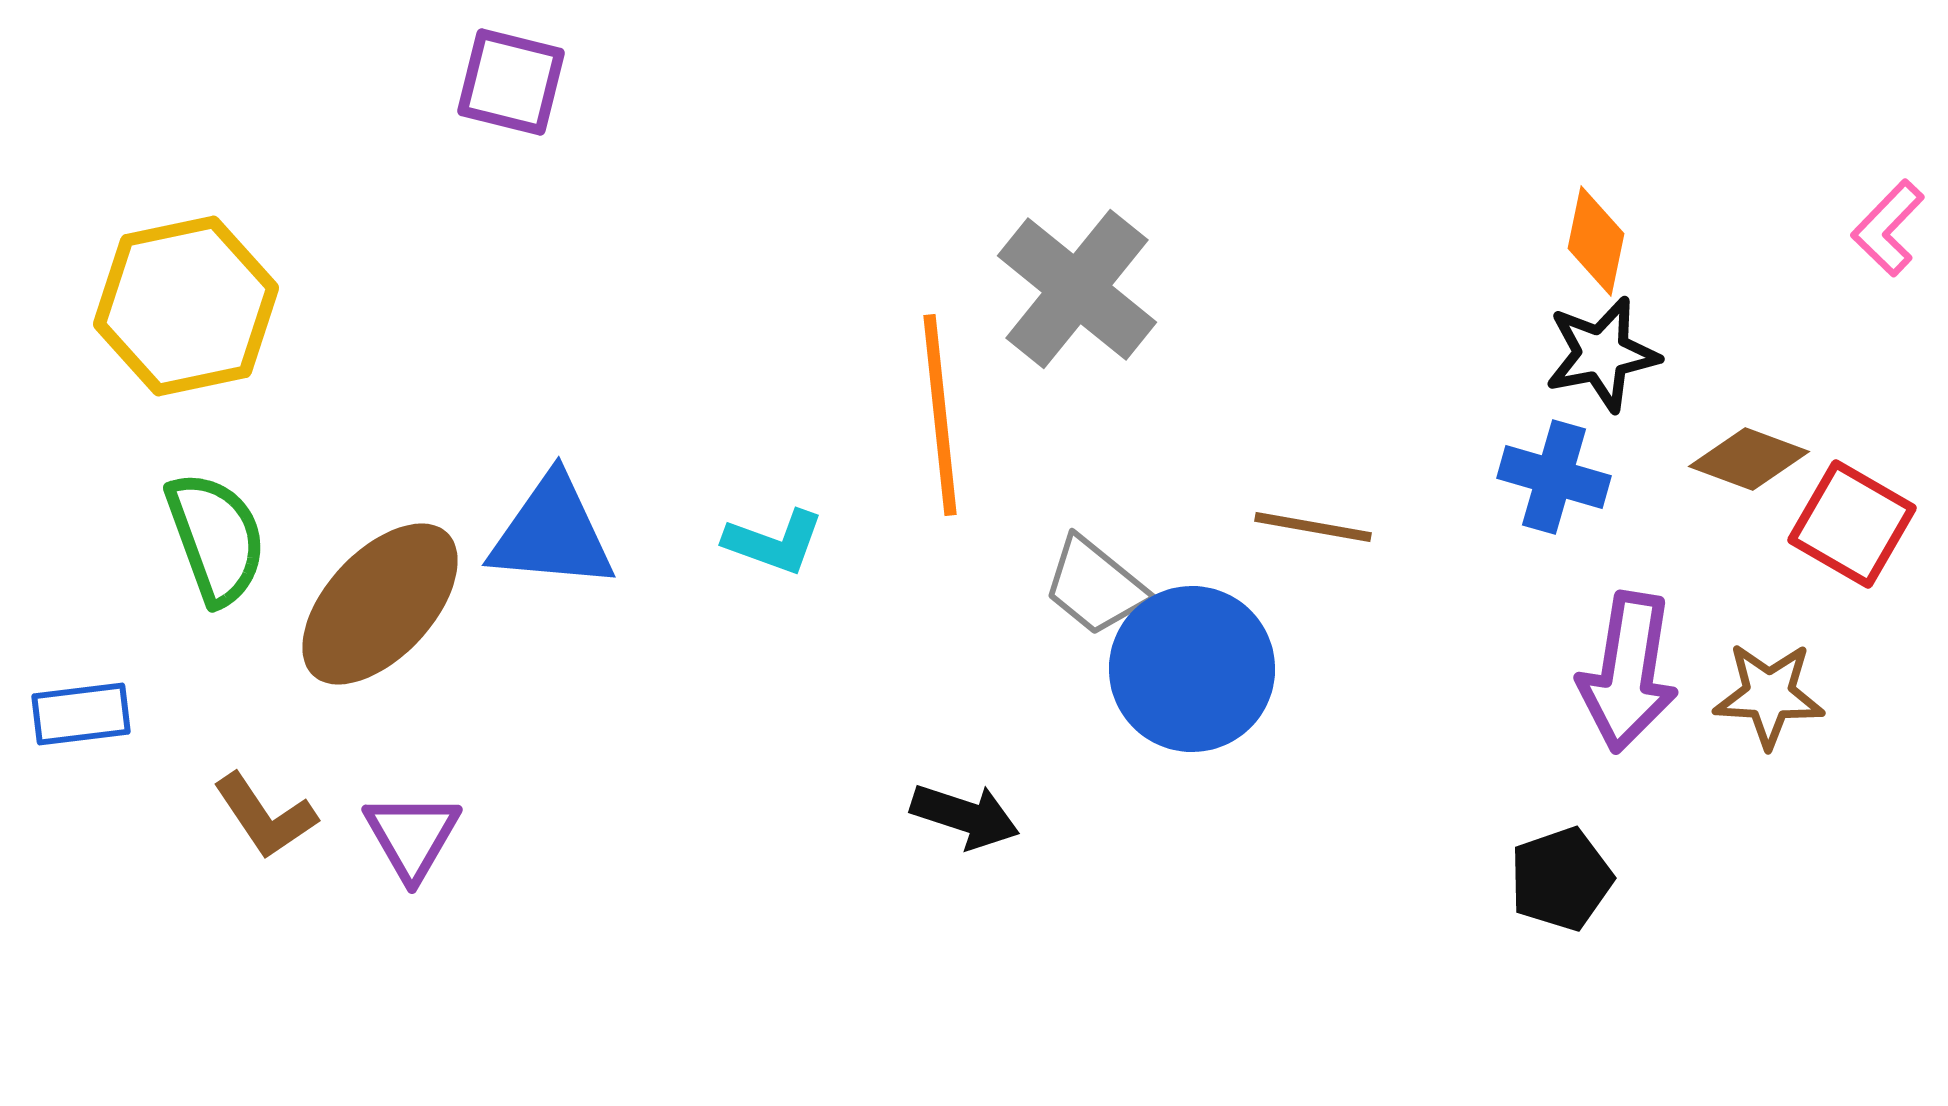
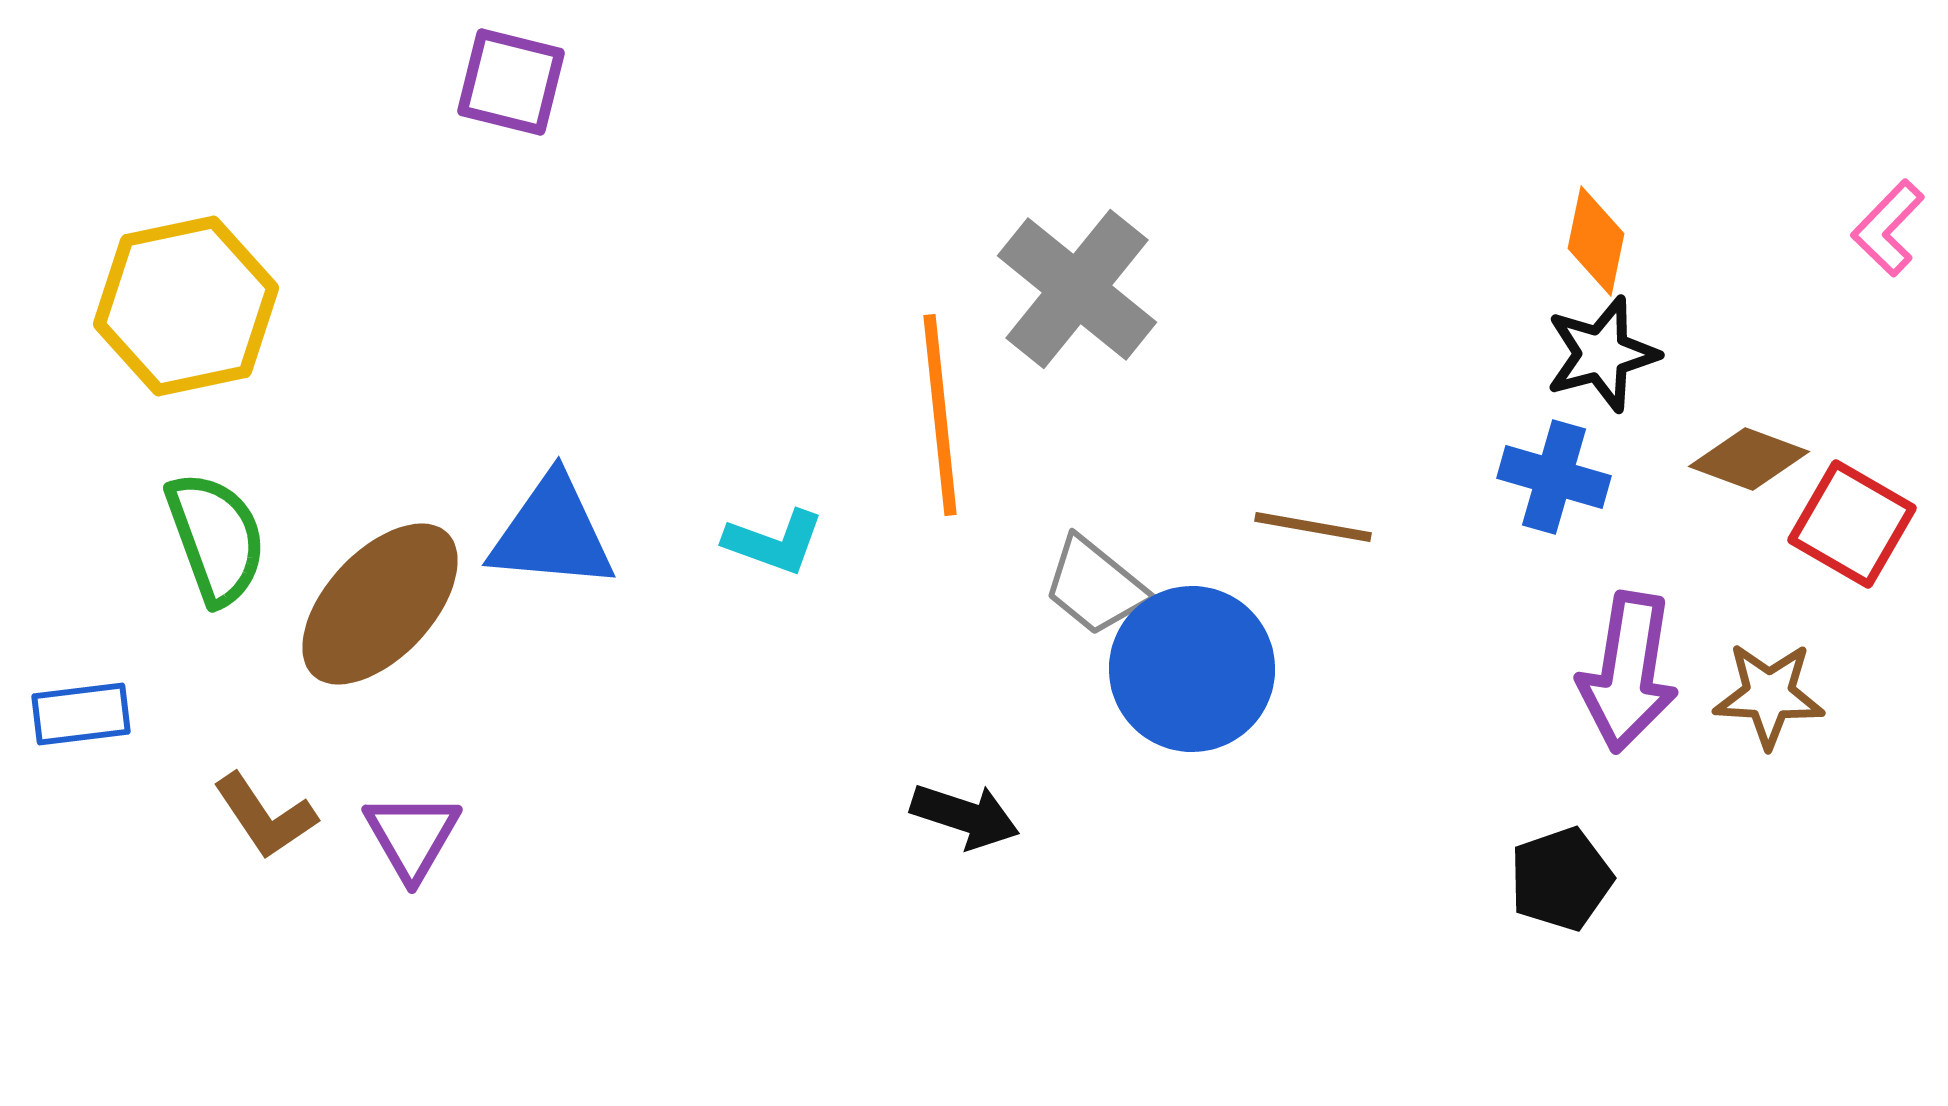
black star: rotated 4 degrees counterclockwise
